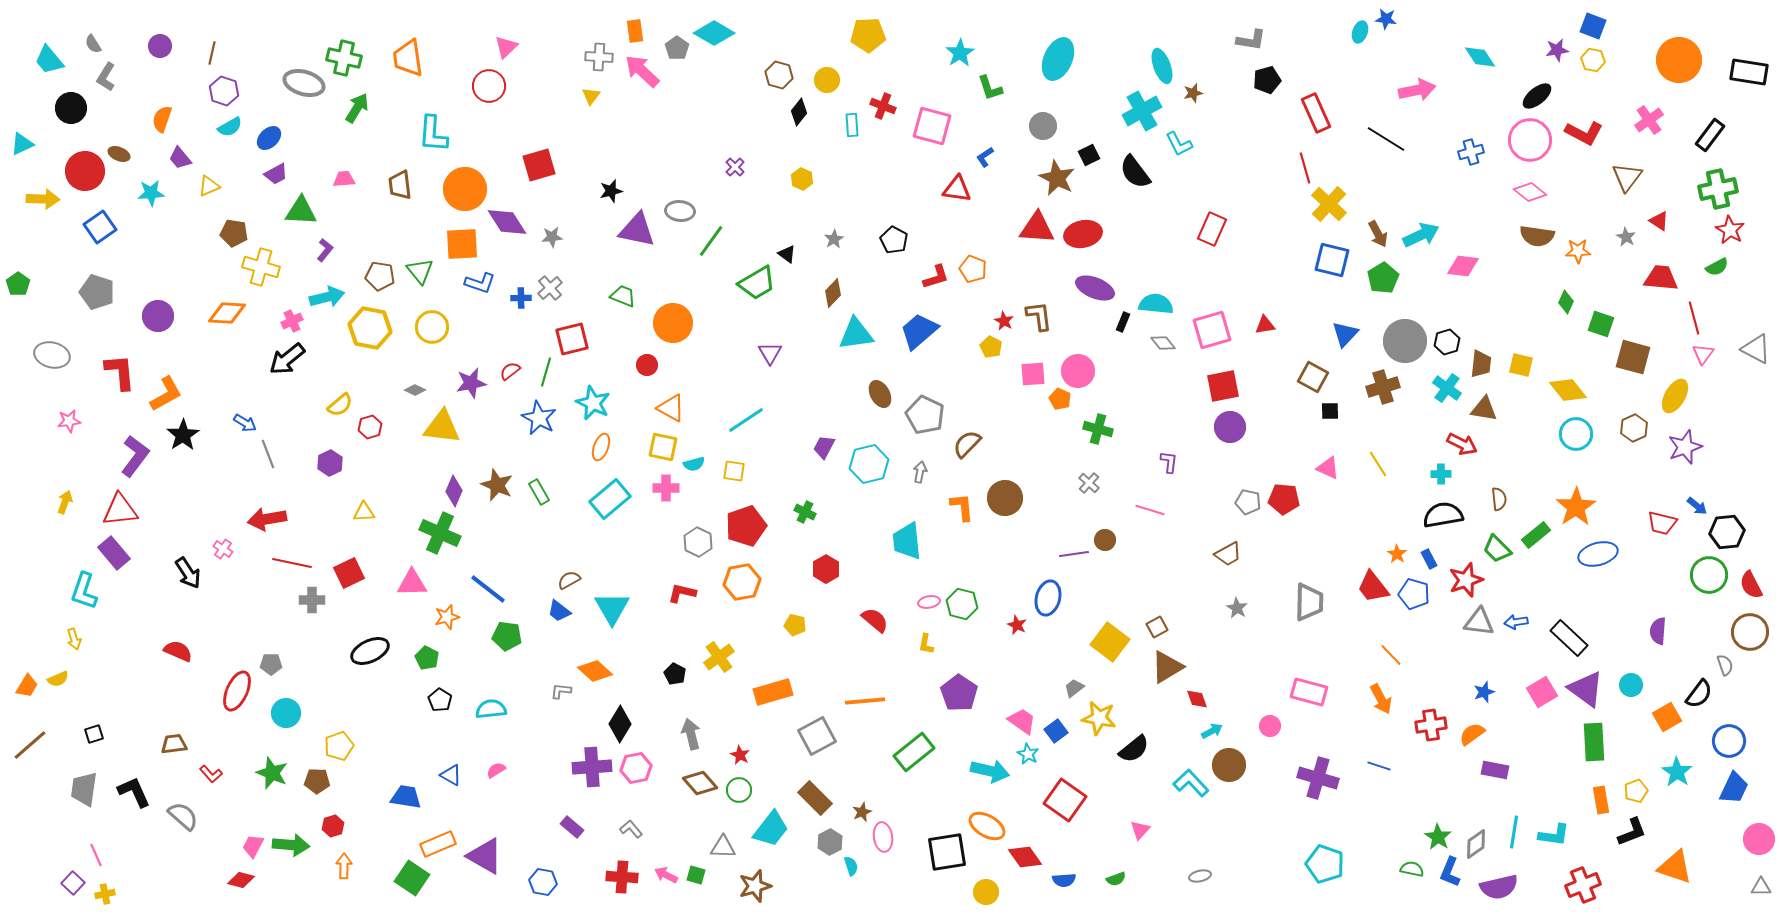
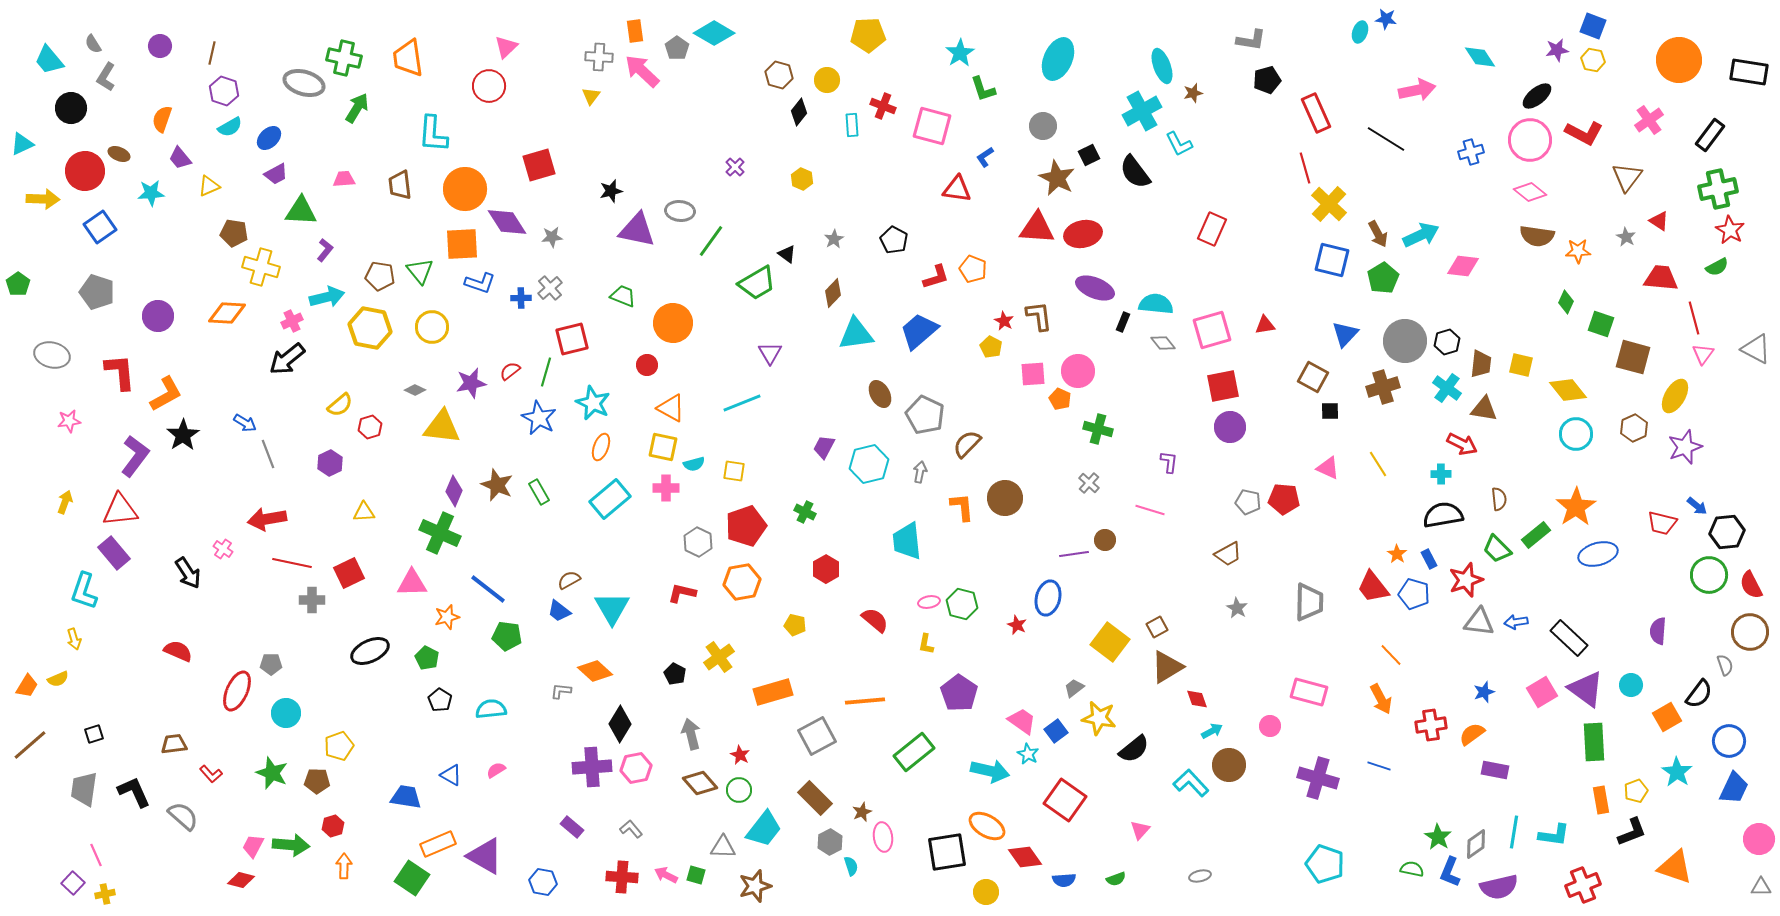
green L-shape at (990, 88): moved 7 px left, 1 px down
cyan line at (746, 420): moved 4 px left, 17 px up; rotated 12 degrees clockwise
cyan trapezoid at (771, 829): moved 7 px left
